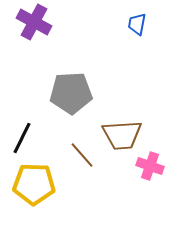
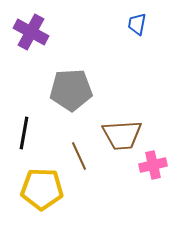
purple cross: moved 3 px left, 10 px down
gray pentagon: moved 3 px up
black line: moved 2 px right, 5 px up; rotated 16 degrees counterclockwise
brown line: moved 3 px left, 1 px down; rotated 16 degrees clockwise
pink cross: moved 3 px right, 1 px up; rotated 32 degrees counterclockwise
yellow pentagon: moved 8 px right, 5 px down
